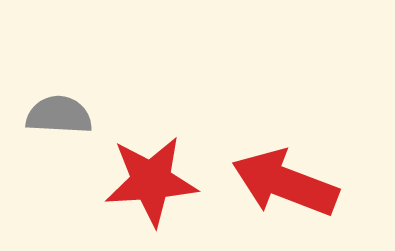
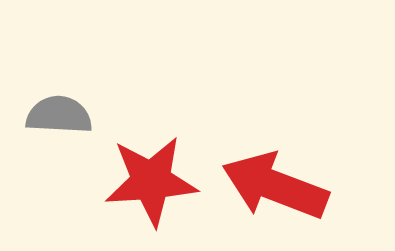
red arrow: moved 10 px left, 3 px down
